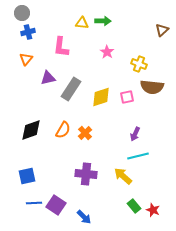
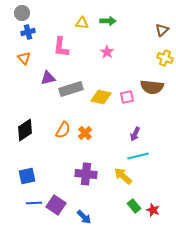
green arrow: moved 5 px right
orange triangle: moved 2 px left, 1 px up; rotated 24 degrees counterclockwise
yellow cross: moved 26 px right, 6 px up
gray rectangle: rotated 40 degrees clockwise
yellow diamond: rotated 30 degrees clockwise
black diamond: moved 6 px left; rotated 15 degrees counterclockwise
